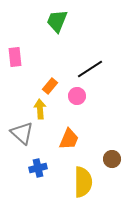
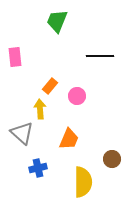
black line: moved 10 px right, 13 px up; rotated 32 degrees clockwise
